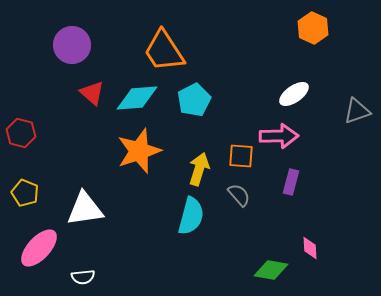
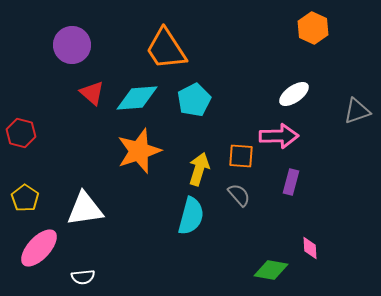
orange trapezoid: moved 2 px right, 2 px up
yellow pentagon: moved 5 px down; rotated 12 degrees clockwise
